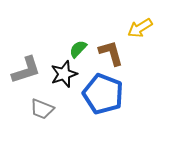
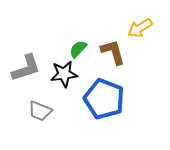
brown L-shape: moved 2 px right, 1 px up
gray L-shape: moved 2 px up
black star: rotated 12 degrees clockwise
blue pentagon: moved 1 px right, 5 px down
gray trapezoid: moved 2 px left, 2 px down
